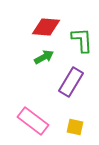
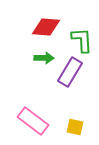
green arrow: moved 1 px down; rotated 30 degrees clockwise
purple rectangle: moved 1 px left, 10 px up
